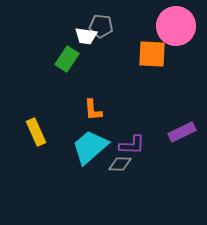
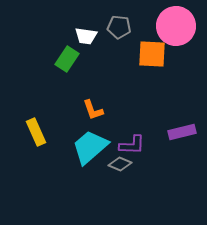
gray pentagon: moved 18 px right, 1 px down
orange L-shape: rotated 15 degrees counterclockwise
purple rectangle: rotated 12 degrees clockwise
gray diamond: rotated 20 degrees clockwise
